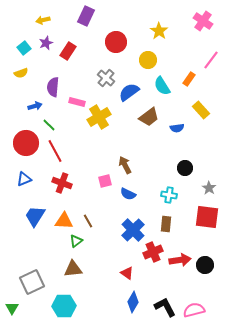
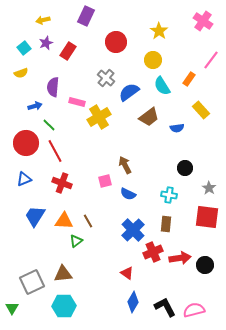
yellow circle at (148, 60): moved 5 px right
red arrow at (180, 260): moved 2 px up
brown triangle at (73, 269): moved 10 px left, 5 px down
